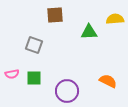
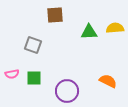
yellow semicircle: moved 9 px down
gray square: moved 1 px left
